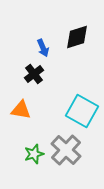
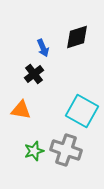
gray cross: rotated 24 degrees counterclockwise
green star: moved 3 px up
